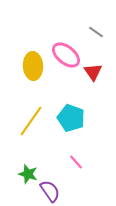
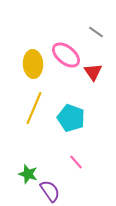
yellow ellipse: moved 2 px up
yellow line: moved 3 px right, 13 px up; rotated 12 degrees counterclockwise
